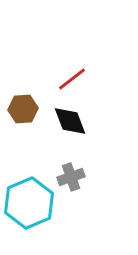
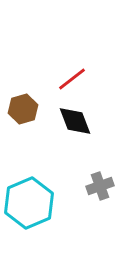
brown hexagon: rotated 12 degrees counterclockwise
black diamond: moved 5 px right
gray cross: moved 29 px right, 9 px down
